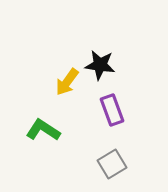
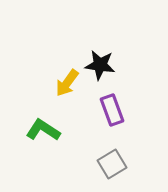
yellow arrow: moved 1 px down
